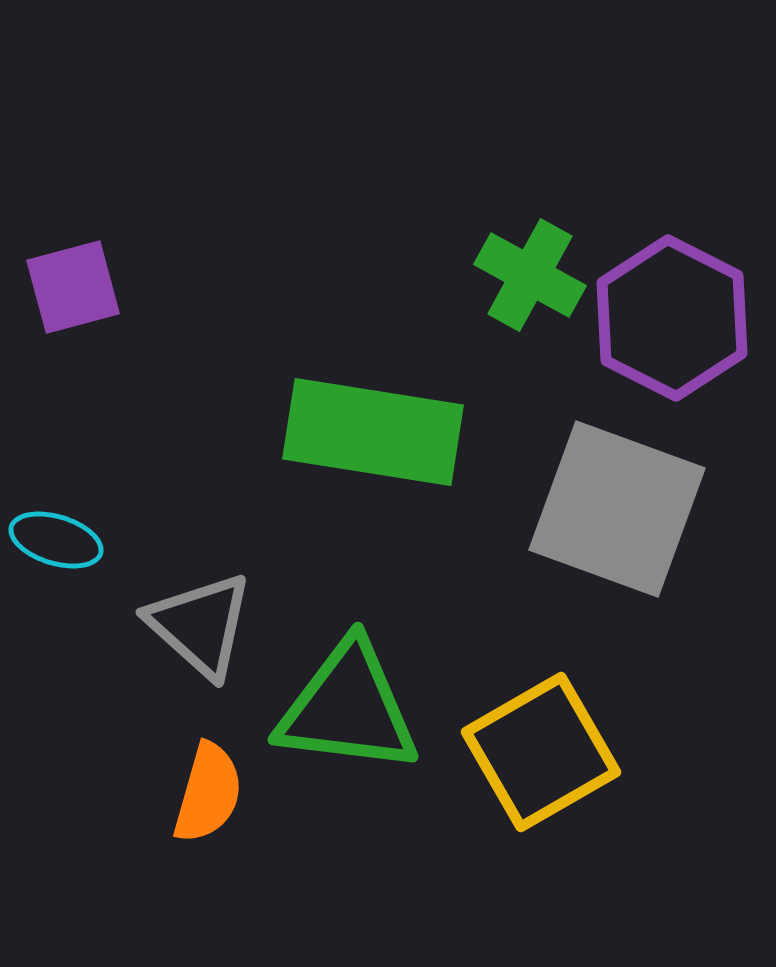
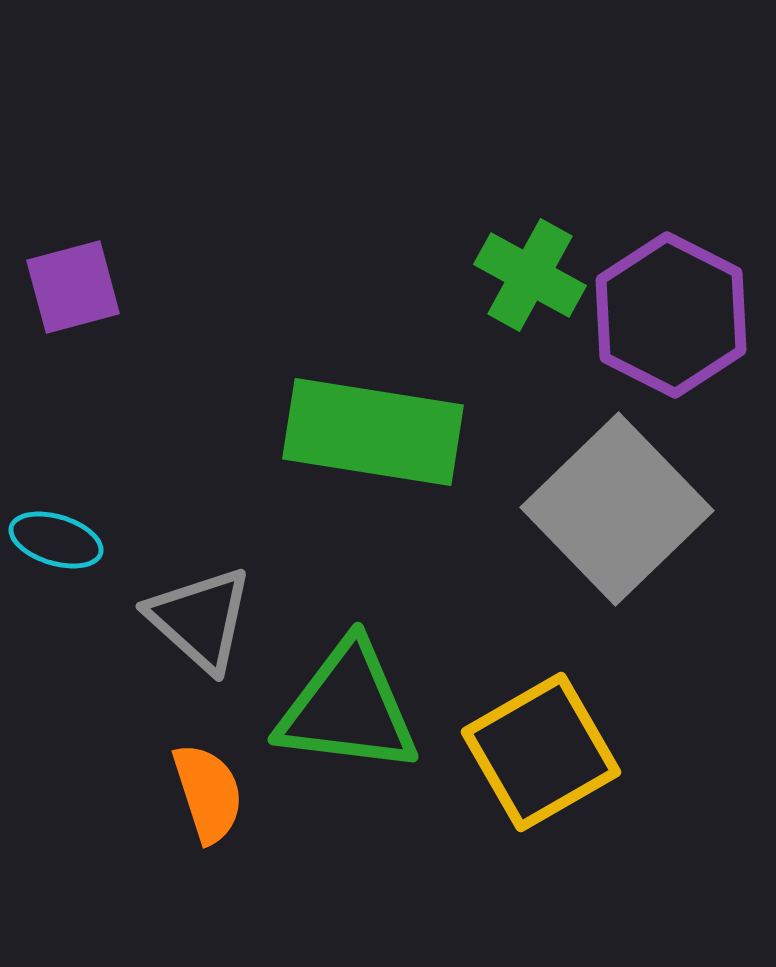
purple hexagon: moved 1 px left, 3 px up
gray square: rotated 26 degrees clockwise
gray triangle: moved 6 px up
orange semicircle: rotated 34 degrees counterclockwise
